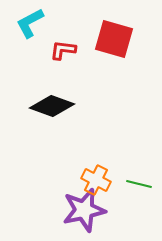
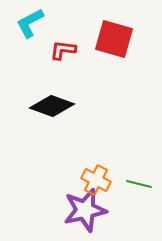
purple star: moved 1 px right
